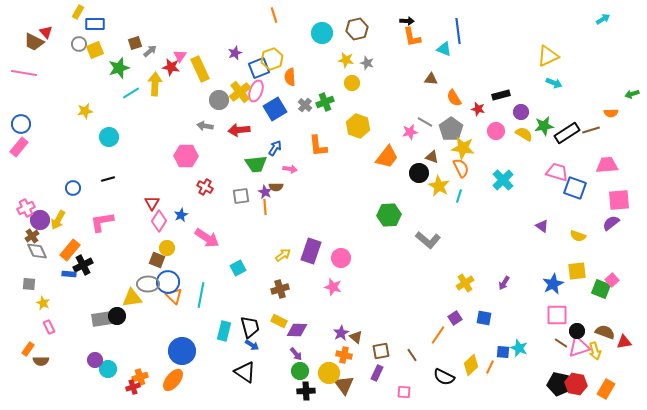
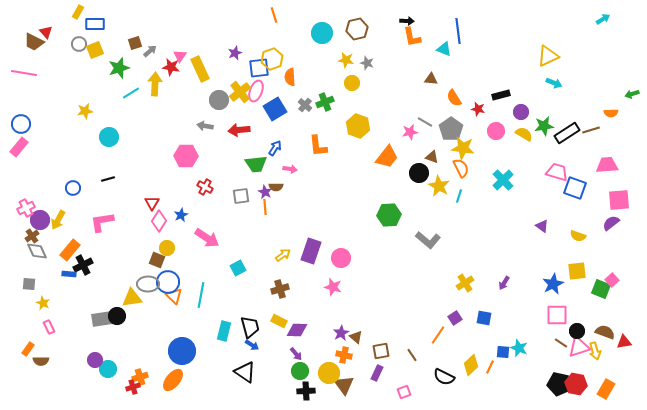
blue square at (259, 68): rotated 15 degrees clockwise
pink square at (404, 392): rotated 24 degrees counterclockwise
